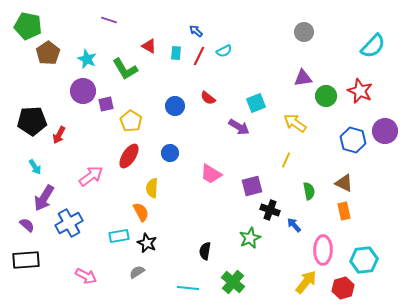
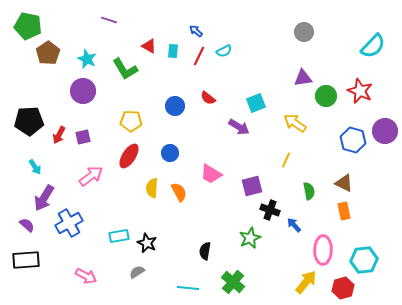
cyan rectangle at (176, 53): moved 3 px left, 2 px up
purple square at (106, 104): moved 23 px left, 33 px down
black pentagon at (32, 121): moved 3 px left
yellow pentagon at (131, 121): rotated 30 degrees counterclockwise
orange semicircle at (141, 212): moved 38 px right, 20 px up
